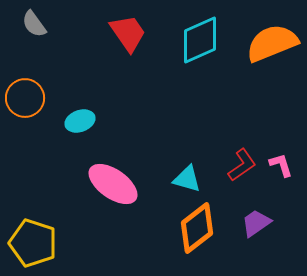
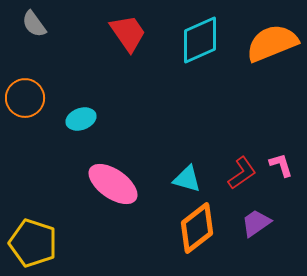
cyan ellipse: moved 1 px right, 2 px up
red L-shape: moved 8 px down
